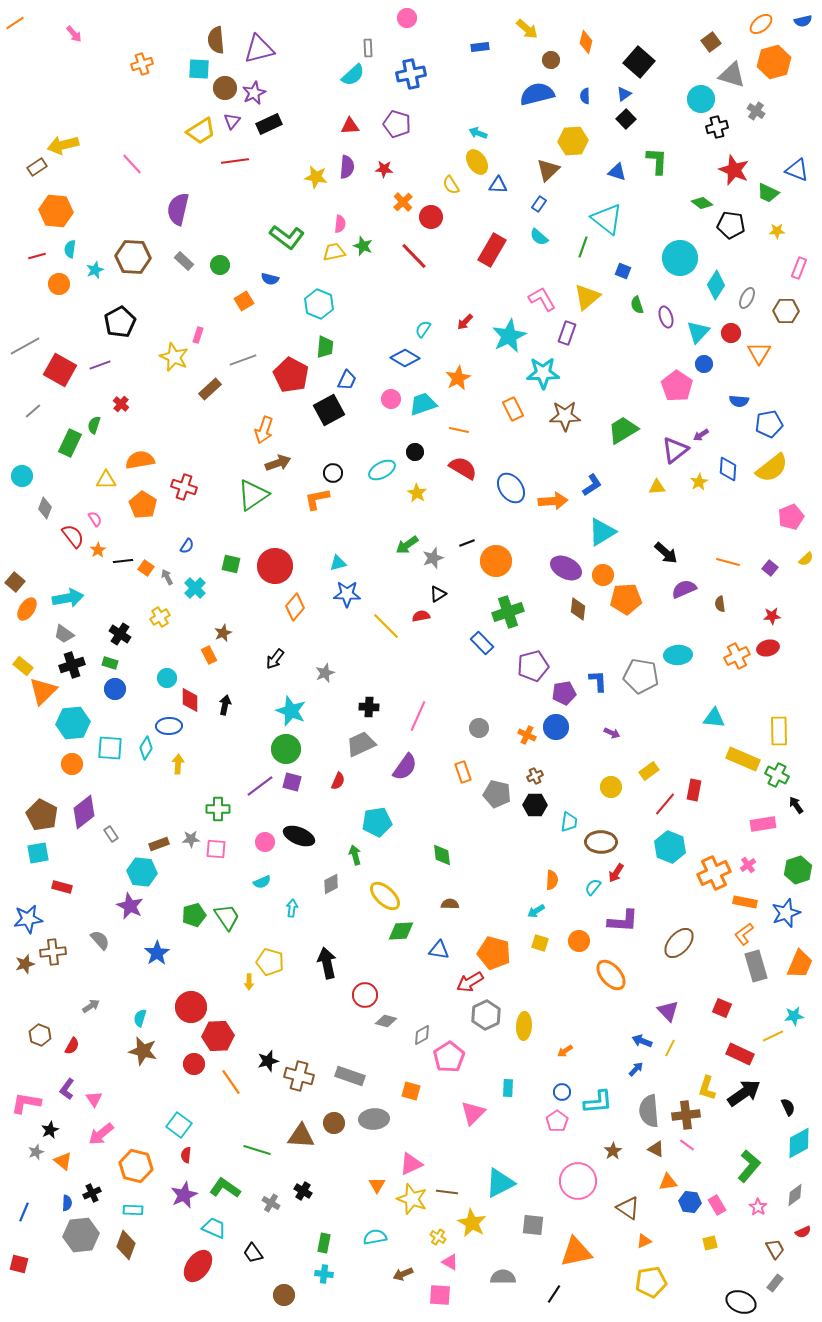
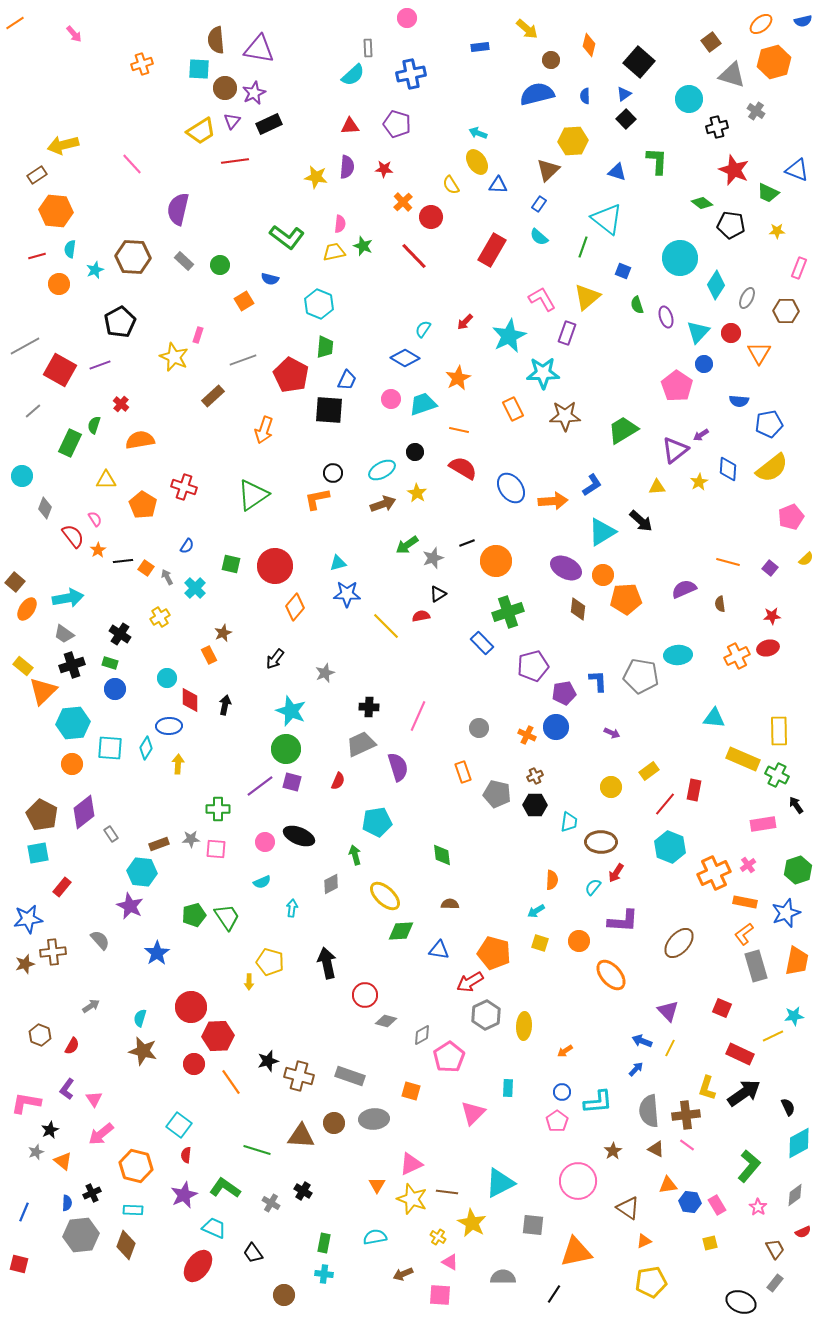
orange diamond at (586, 42): moved 3 px right, 3 px down
purple triangle at (259, 49): rotated 24 degrees clockwise
cyan circle at (701, 99): moved 12 px left
brown rectangle at (37, 167): moved 8 px down
brown rectangle at (210, 389): moved 3 px right, 7 px down
black square at (329, 410): rotated 32 degrees clockwise
orange semicircle at (140, 460): moved 20 px up
brown arrow at (278, 463): moved 105 px right, 41 px down
black arrow at (666, 553): moved 25 px left, 32 px up
purple semicircle at (405, 767): moved 7 px left; rotated 52 degrees counterclockwise
red rectangle at (62, 887): rotated 66 degrees counterclockwise
orange trapezoid at (800, 964): moved 3 px left, 3 px up; rotated 12 degrees counterclockwise
orange triangle at (668, 1182): moved 3 px down
